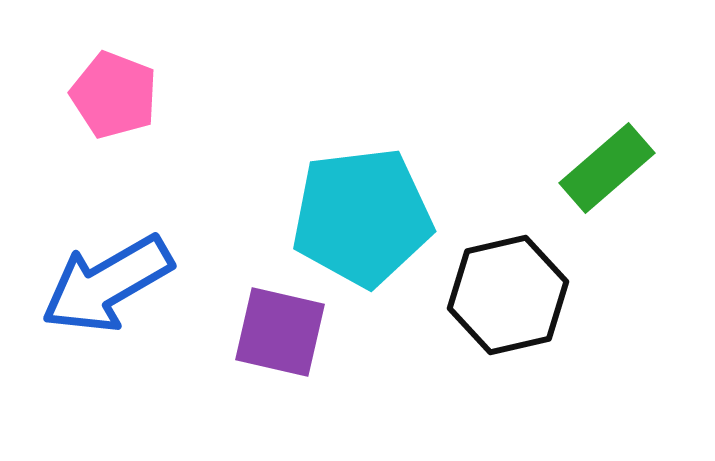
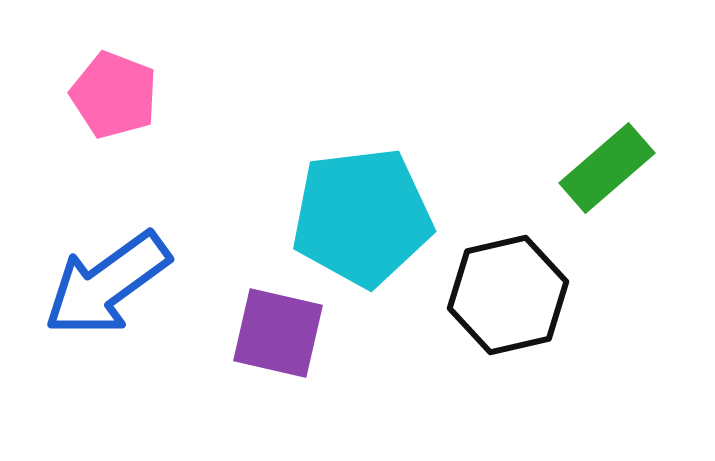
blue arrow: rotated 6 degrees counterclockwise
purple square: moved 2 px left, 1 px down
